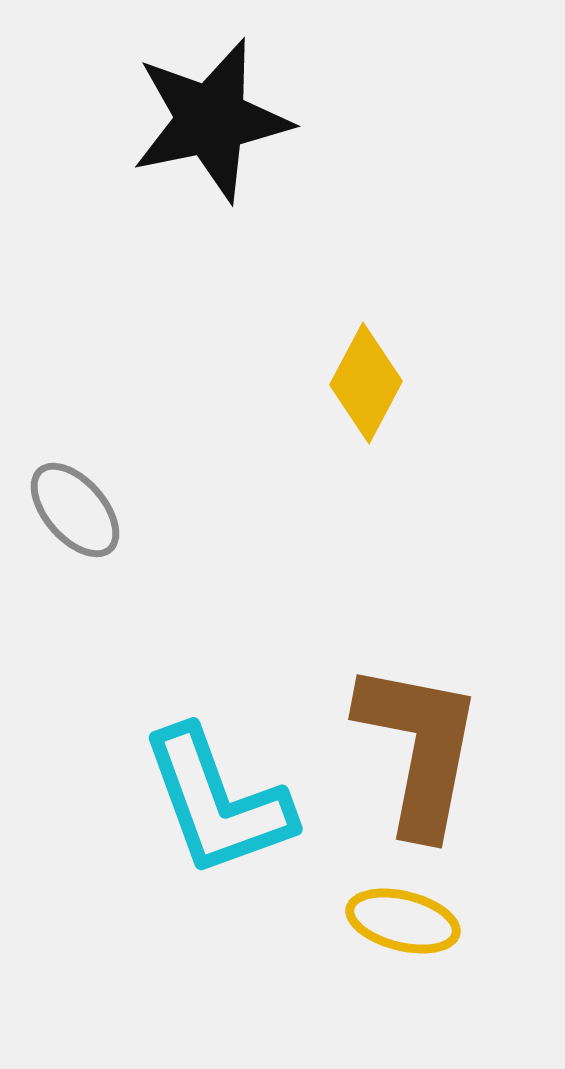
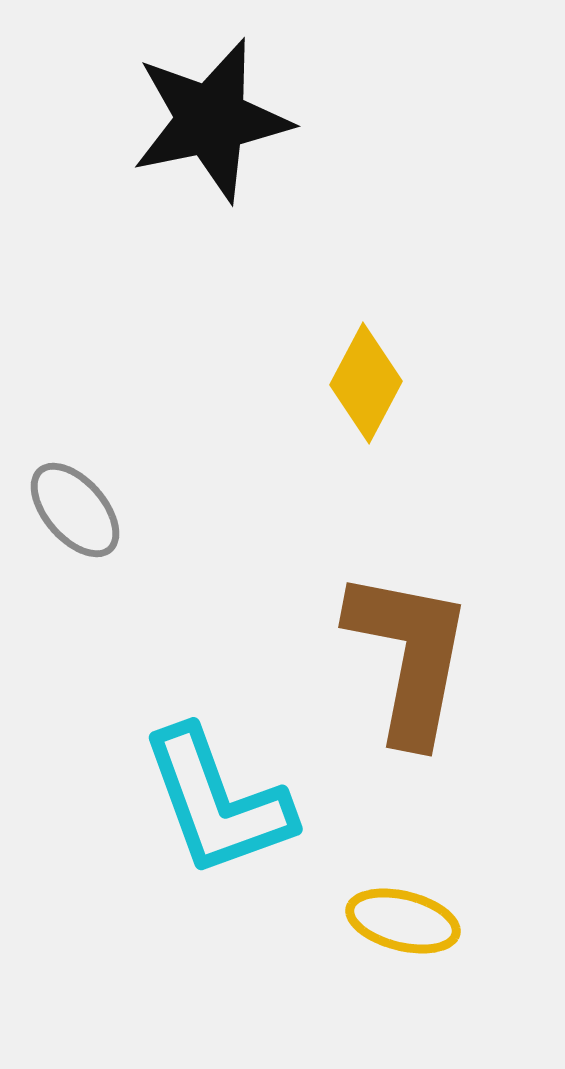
brown L-shape: moved 10 px left, 92 px up
